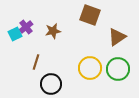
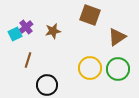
brown line: moved 8 px left, 2 px up
black circle: moved 4 px left, 1 px down
